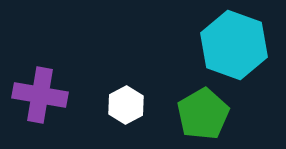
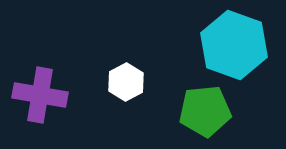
white hexagon: moved 23 px up
green pentagon: moved 2 px right, 3 px up; rotated 24 degrees clockwise
